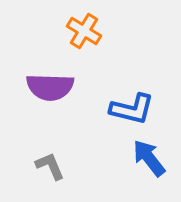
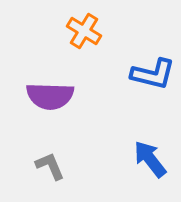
purple semicircle: moved 9 px down
blue L-shape: moved 21 px right, 35 px up
blue arrow: moved 1 px right, 1 px down
